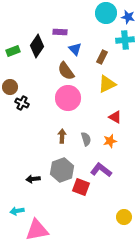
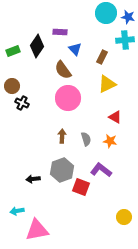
brown semicircle: moved 3 px left, 1 px up
brown circle: moved 2 px right, 1 px up
orange star: rotated 24 degrees clockwise
